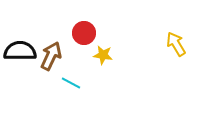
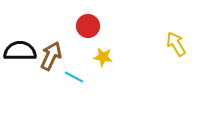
red circle: moved 4 px right, 7 px up
yellow star: moved 2 px down
cyan line: moved 3 px right, 6 px up
